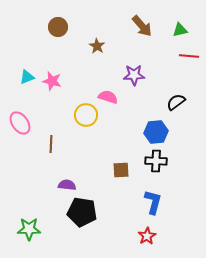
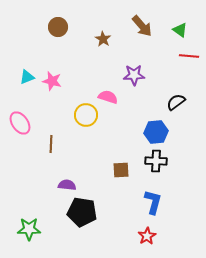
green triangle: rotated 49 degrees clockwise
brown star: moved 6 px right, 7 px up
